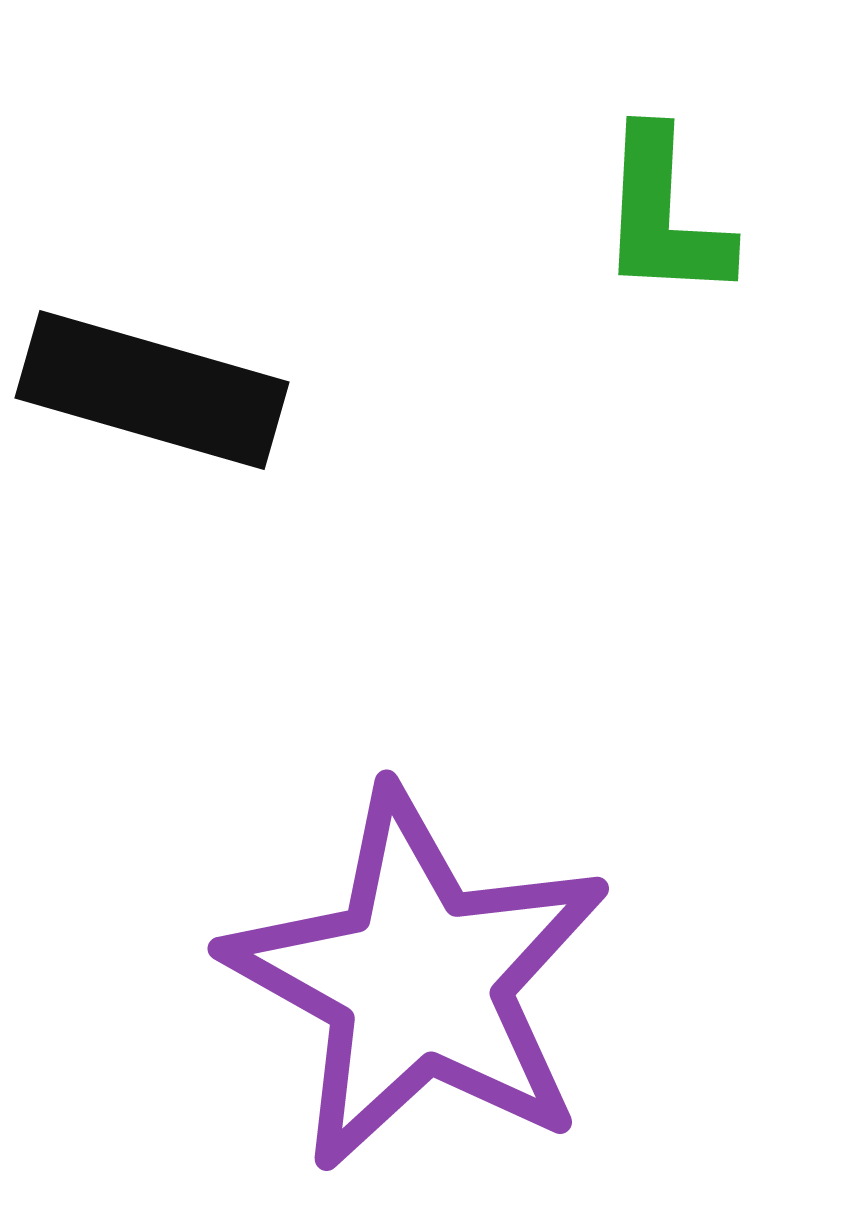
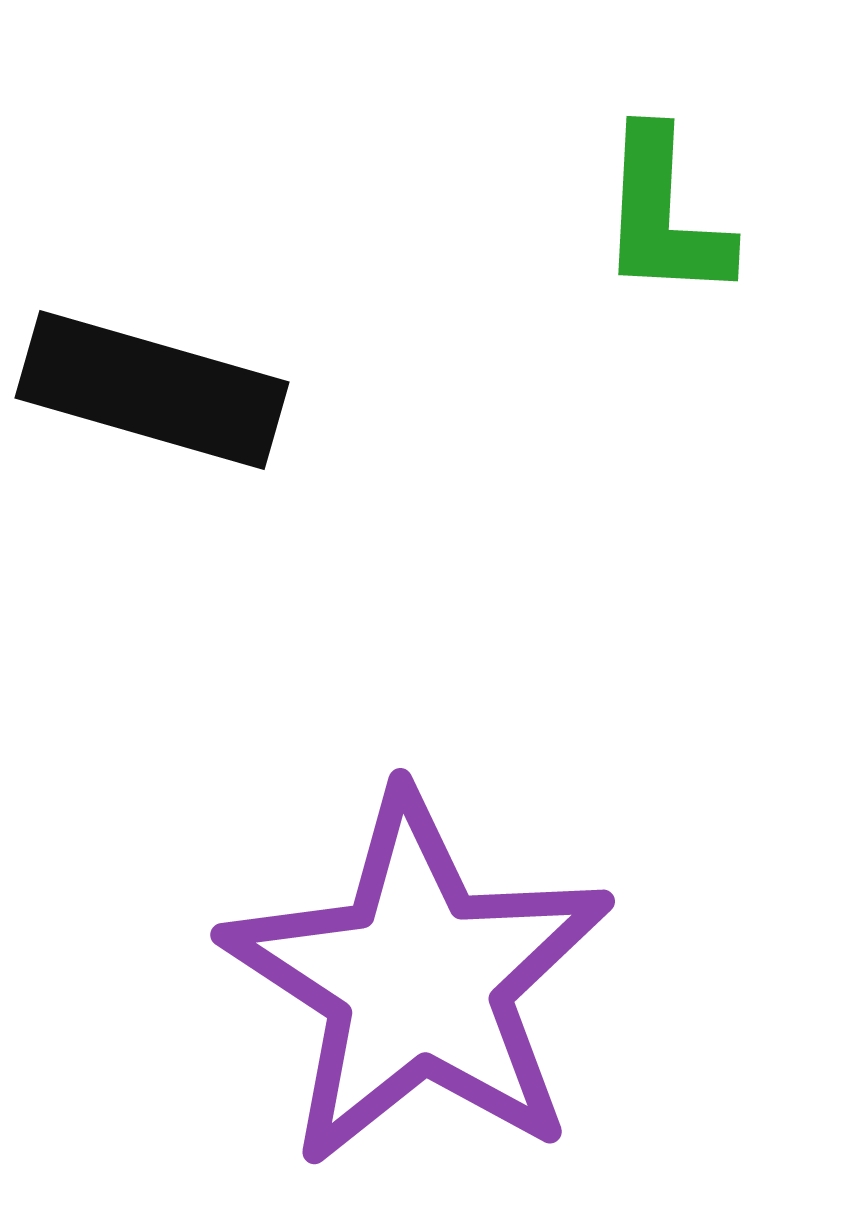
purple star: rotated 4 degrees clockwise
